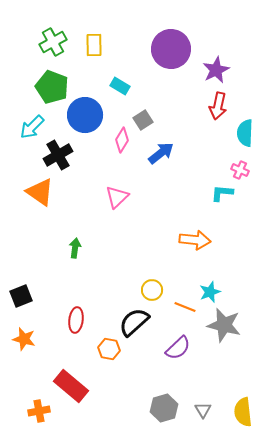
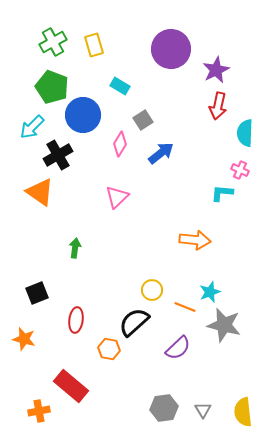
yellow rectangle: rotated 15 degrees counterclockwise
blue circle: moved 2 px left
pink diamond: moved 2 px left, 4 px down
black square: moved 16 px right, 3 px up
gray hexagon: rotated 8 degrees clockwise
